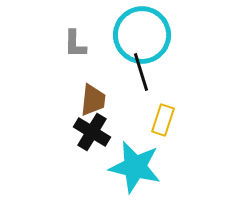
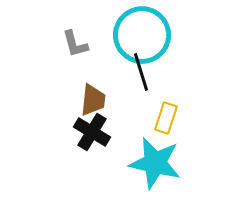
gray L-shape: rotated 16 degrees counterclockwise
yellow rectangle: moved 3 px right, 2 px up
cyan star: moved 20 px right, 4 px up
